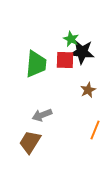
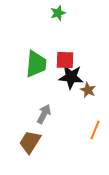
green star: moved 13 px left, 26 px up; rotated 28 degrees clockwise
black star: moved 11 px left, 25 px down
brown star: rotated 21 degrees counterclockwise
gray arrow: moved 2 px right, 1 px up; rotated 138 degrees clockwise
